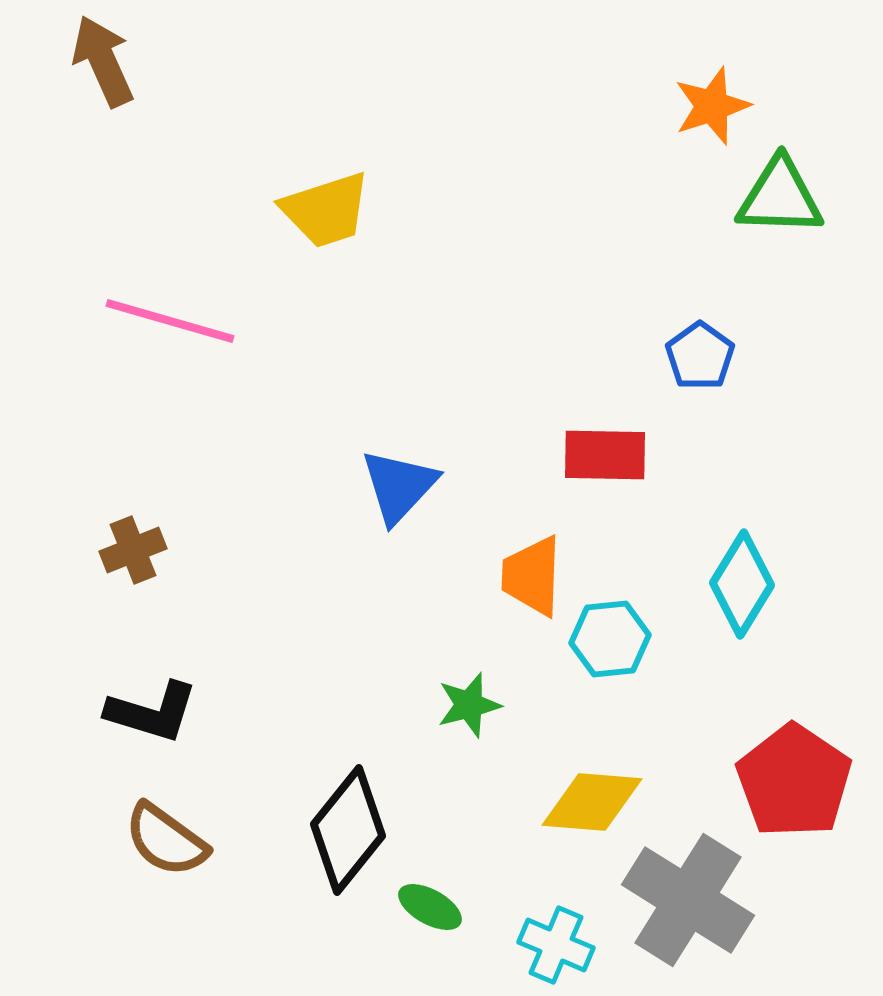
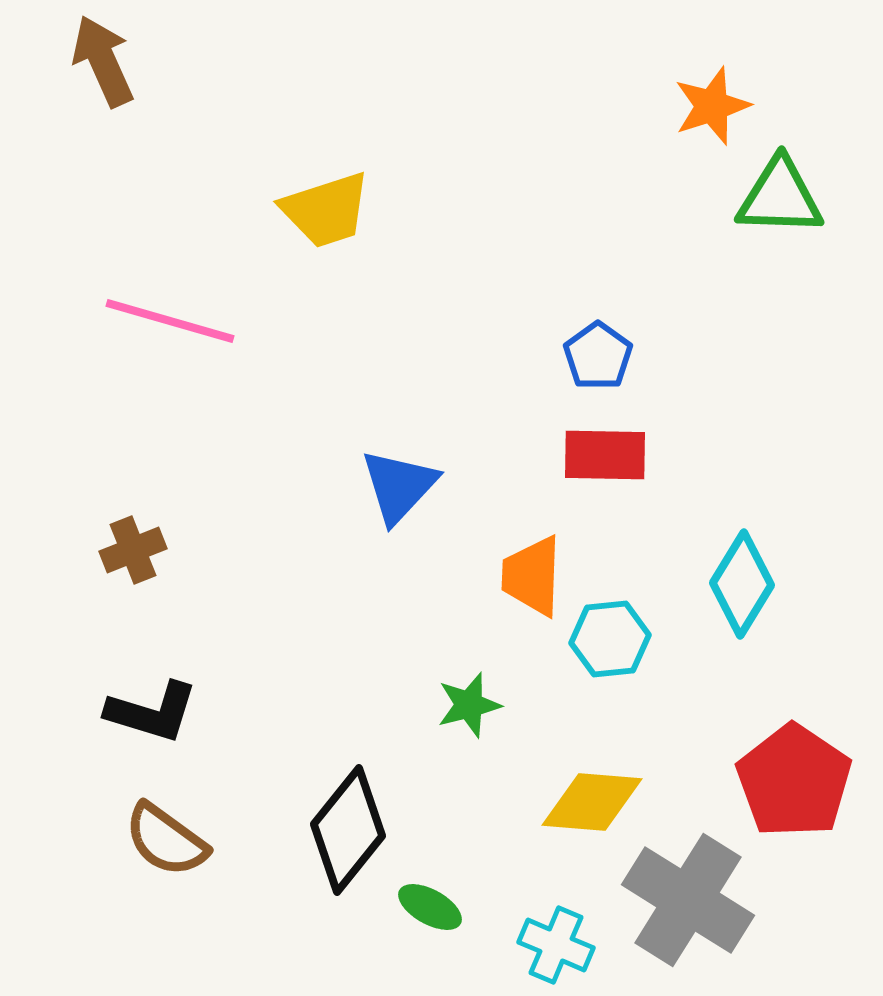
blue pentagon: moved 102 px left
